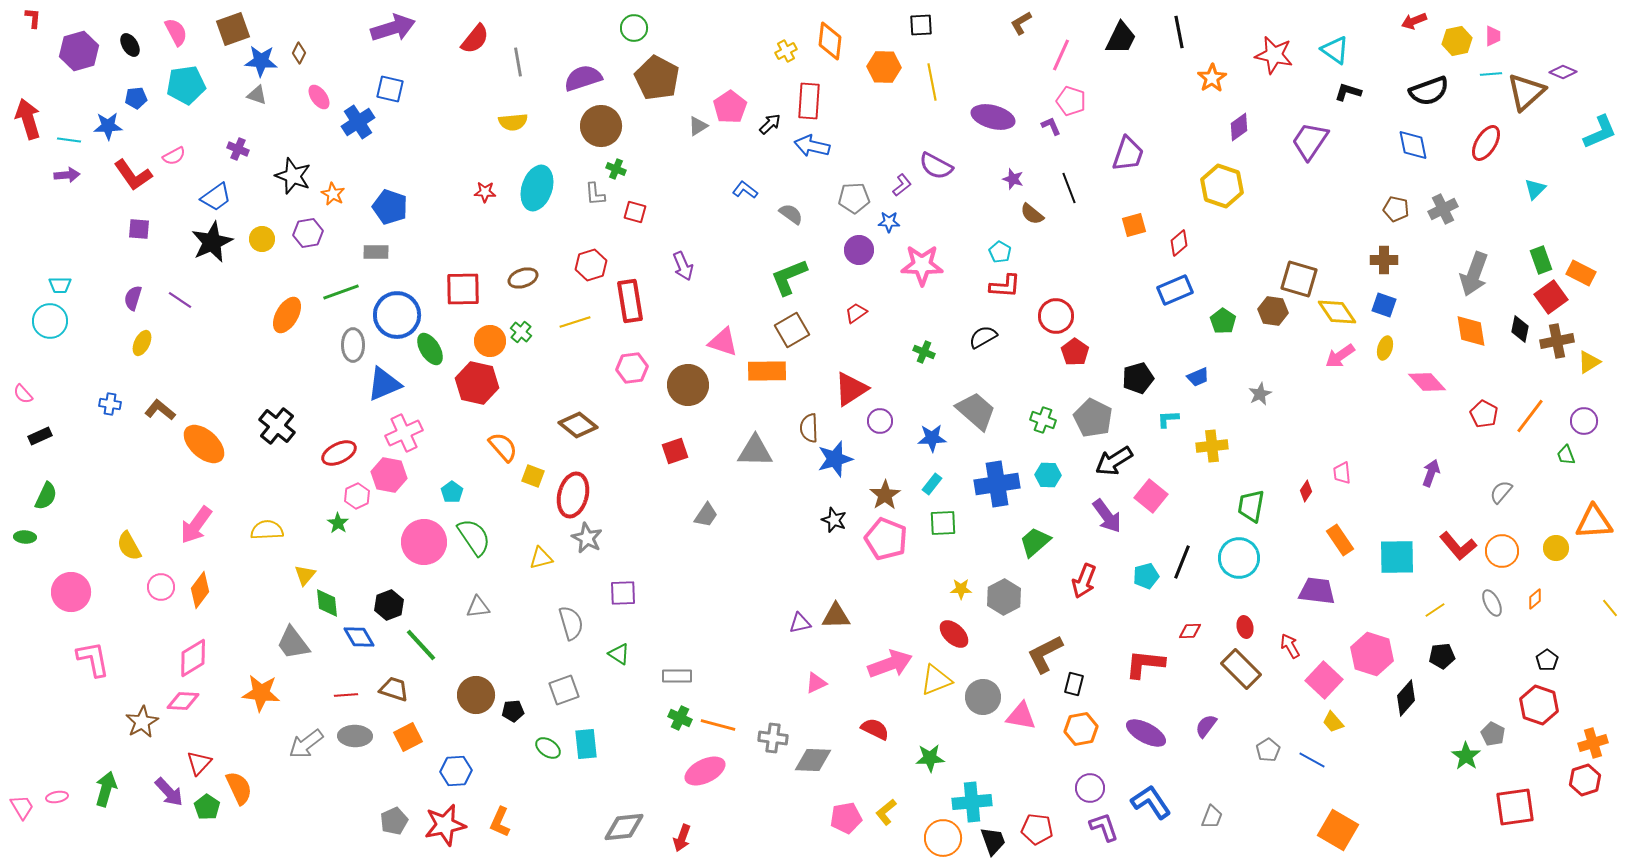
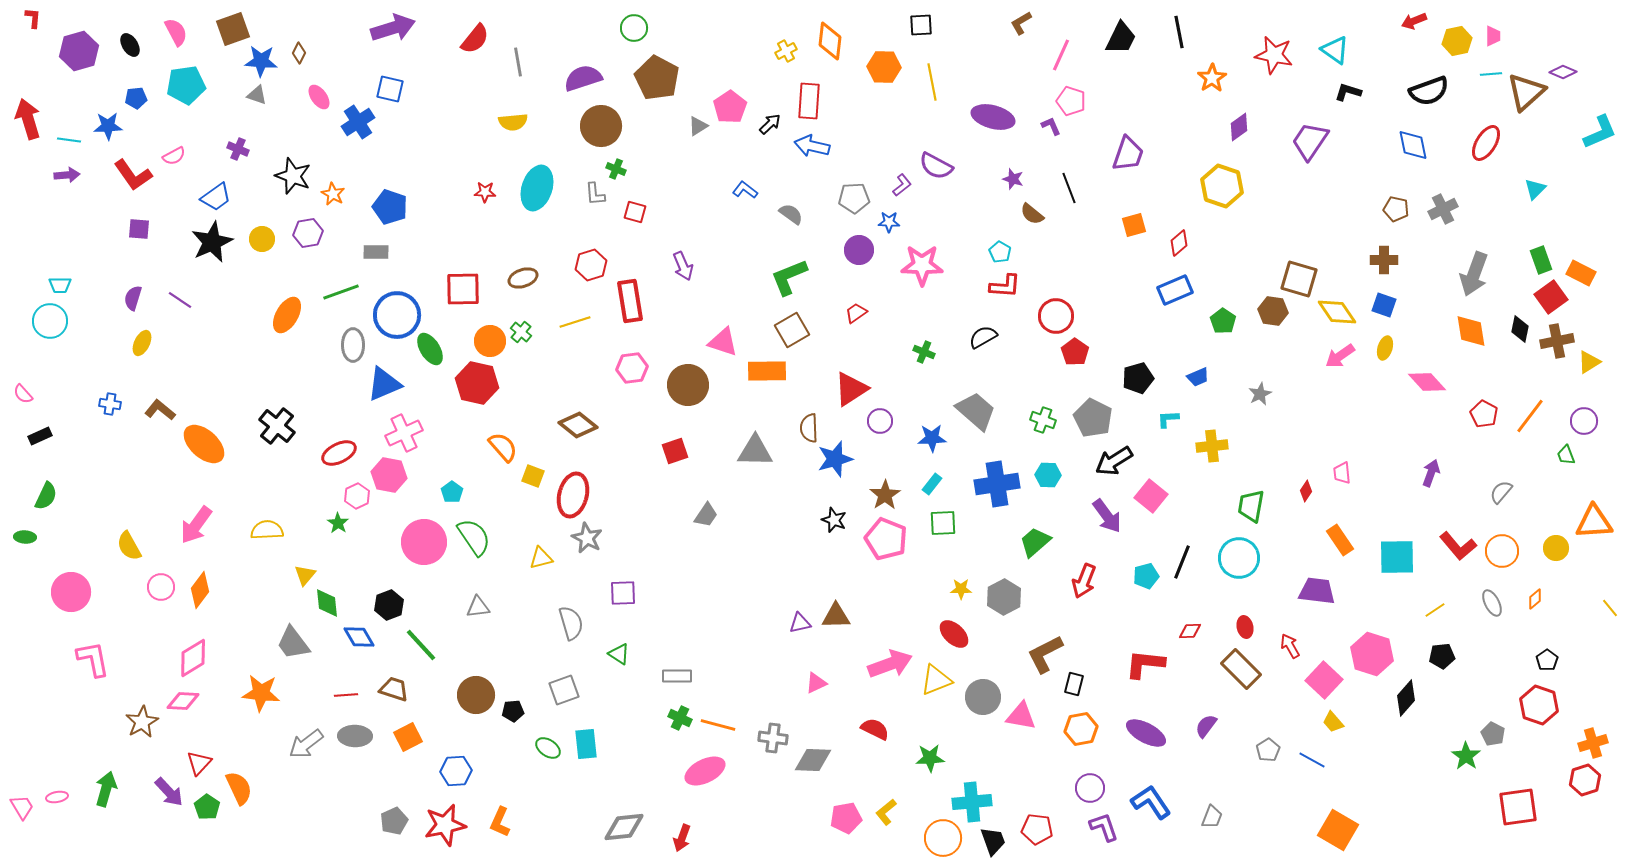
red square at (1515, 807): moved 3 px right
